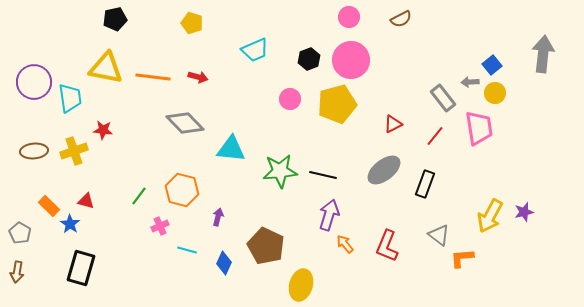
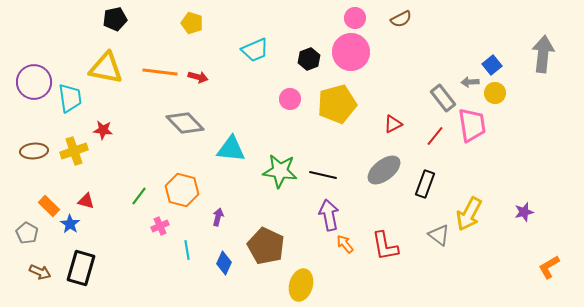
pink circle at (349, 17): moved 6 px right, 1 px down
pink circle at (351, 60): moved 8 px up
orange line at (153, 77): moved 7 px right, 5 px up
pink trapezoid at (479, 128): moved 7 px left, 3 px up
green star at (280, 171): rotated 12 degrees clockwise
purple arrow at (329, 215): rotated 28 degrees counterclockwise
yellow arrow at (490, 216): moved 21 px left, 2 px up
gray pentagon at (20, 233): moved 7 px right
red L-shape at (387, 246): moved 2 px left; rotated 32 degrees counterclockwise
cyan line at (187, 250): rotated 66 degrees clockwise
orange L-shape at (462, 258): moved 87 px right, 9 px down; rotated 25 degrees counterclockwise
brown arrow at (17, 272): moved 23 px right; rotated 75 degrees counterclockwise
